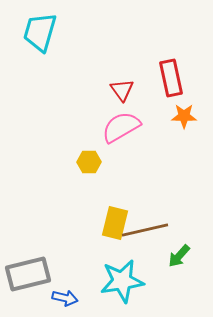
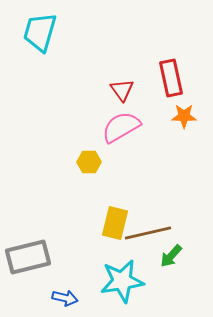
brown line: moved 3 px right, 3 px down
green arrow: moved 8 px left
gray rectangle: moved 17 px up
